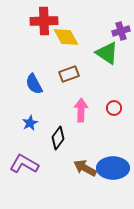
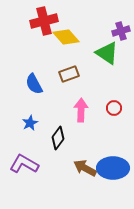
red cross: rotated 12 degrees counterclockwise
yellow diamond: rotated 12 degrees counterclockwise
